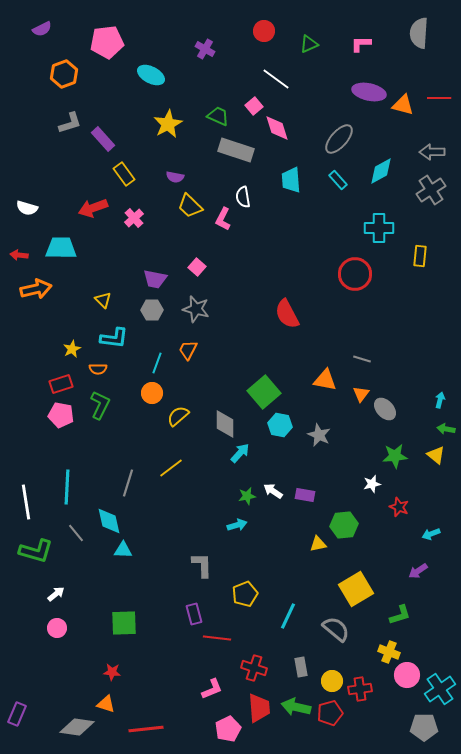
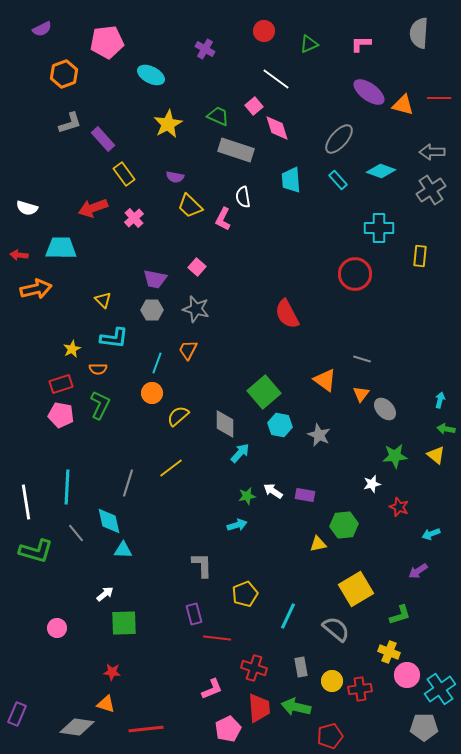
purple ellipse at (369, 92): rotated 24 degrees clockwise
cyan diamond at (381, 171): rotated 48 degrees clockwise
orange triangle at (325, 380): rotated 25 degrees clockwise
white arrow at (56, 594): moved 49 px right
red pentagon at (330, 713): moved 23 px down
